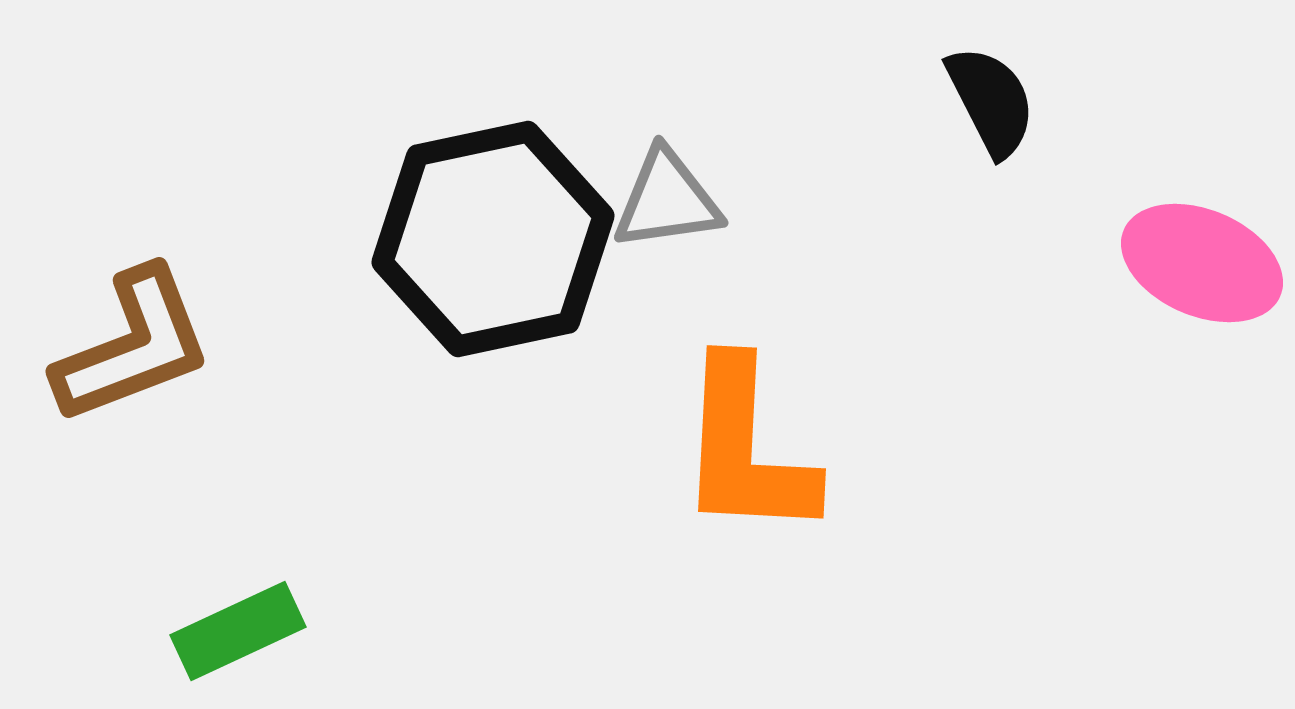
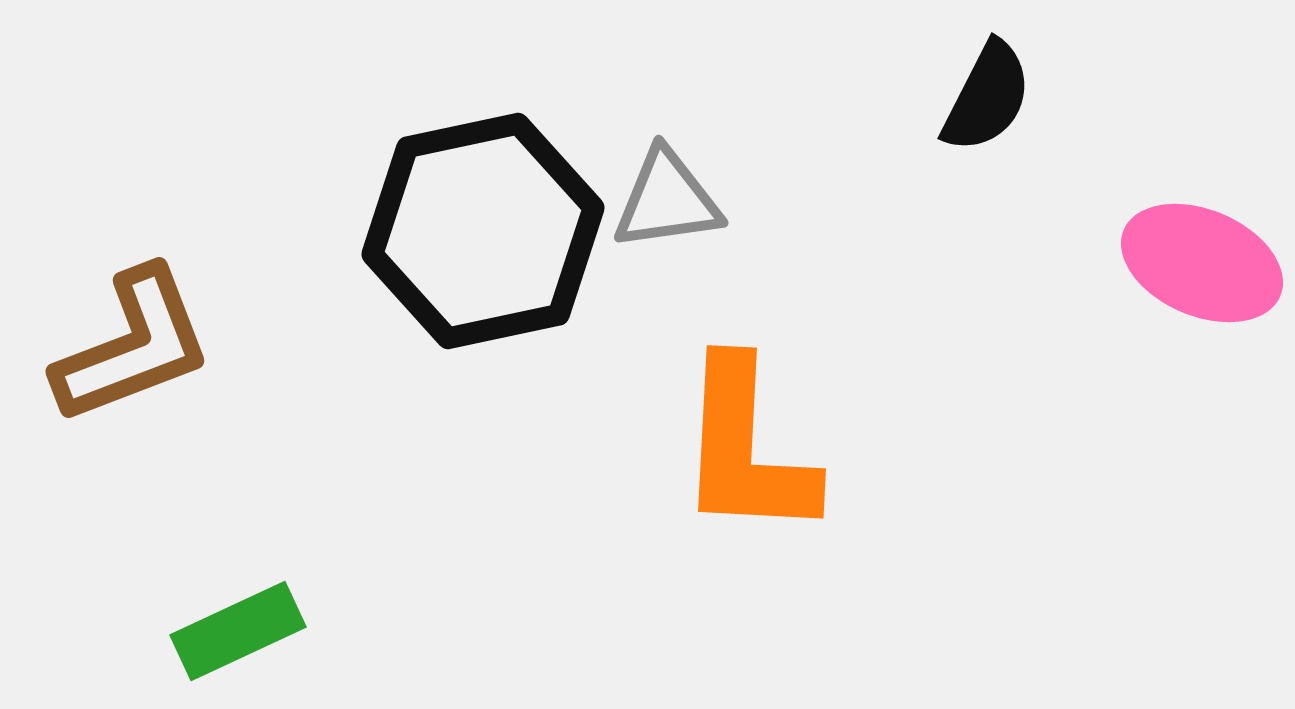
black semicircle: moved 4 px left, 4 px up; rotated 54 degrees clockwise
black hexagon: moved 10 px left, 8 px up
